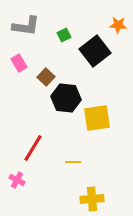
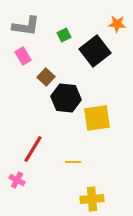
orange star: moved 1 px left, 1 px up
pink rectangle: moved 4 px right, 7 px up
red line: moved 1 px down
